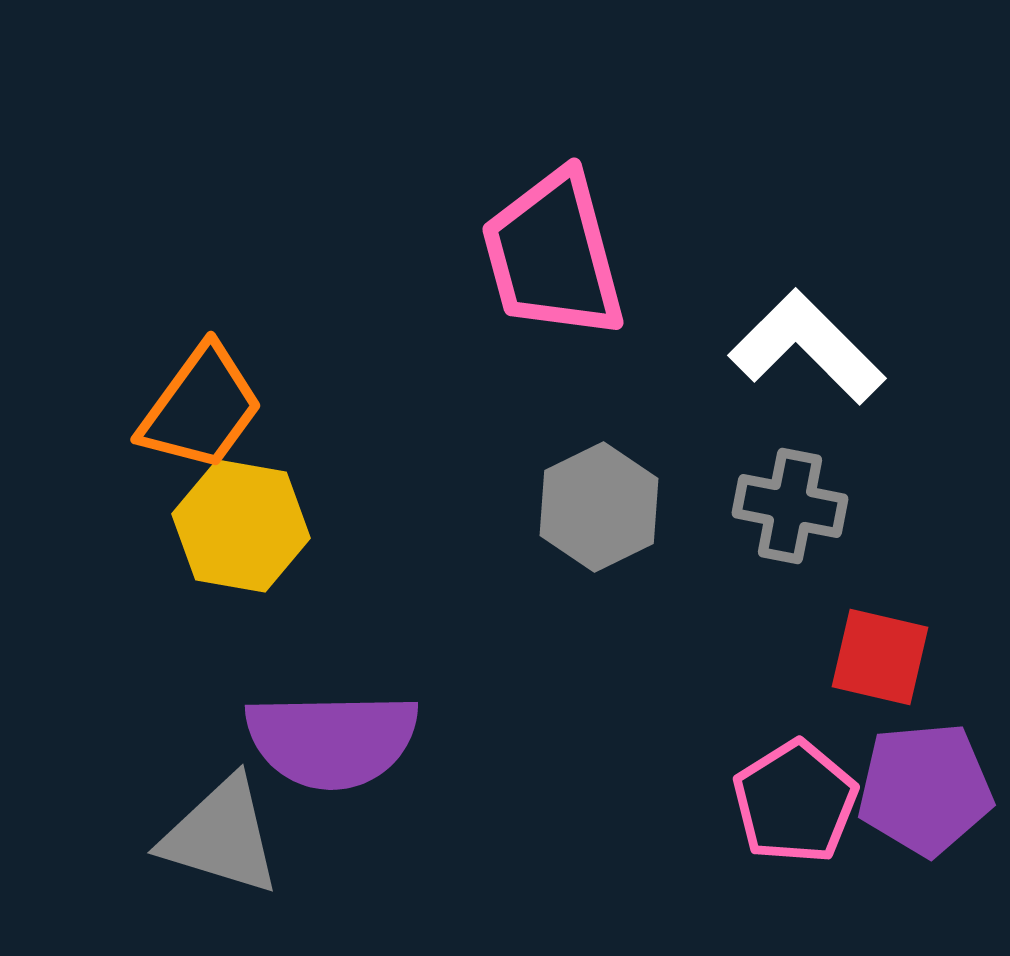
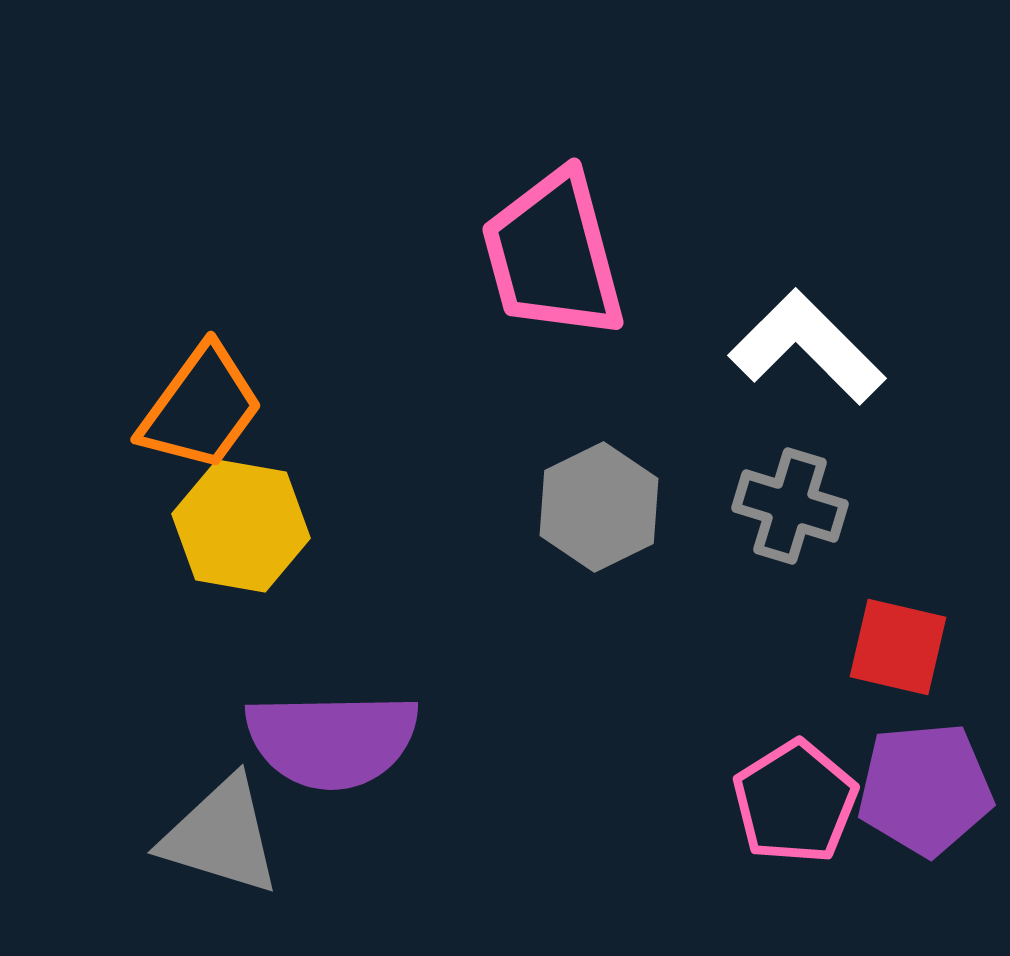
gray cross: rotated 6 degrees clockwise
red square: moved 18 px right, 10 px up
